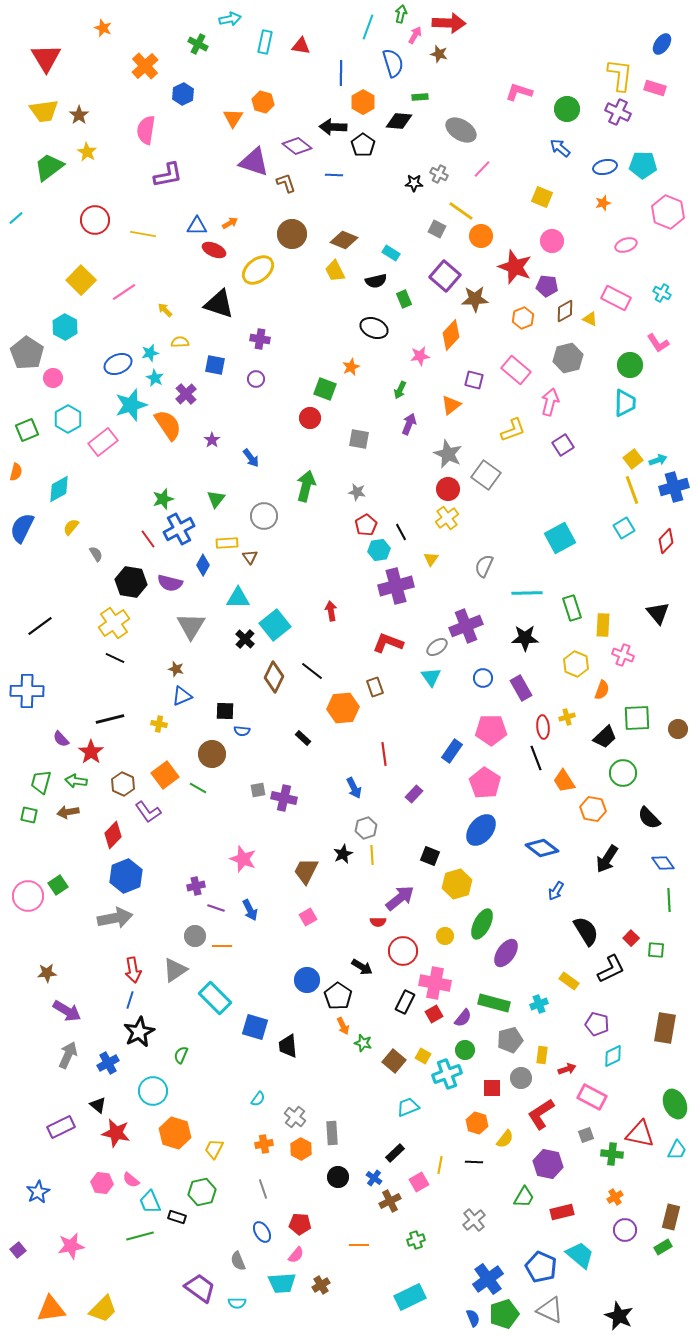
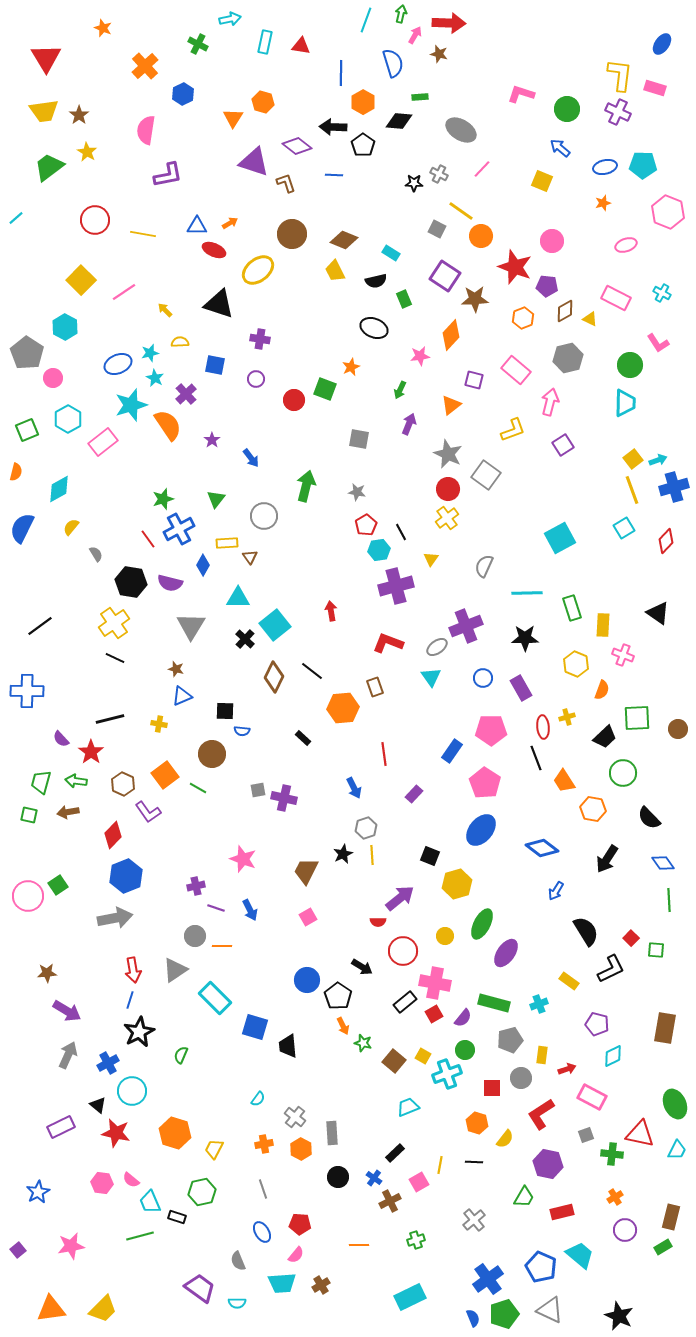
cyan line at (368, 27): moved 2 px left, 7 px up
pink L-shape at (519, 92): moved 2 px right, 2 px down
yellow square at (542, 197): moved 16 px up
purple square at (445, 276): rotated 8 degrees counterclockwise
red circle at (310, 418): moved 16 px left, 18 px up
black triangle at (658, 613): rotated 15 degrees counterclockwise
black rectangle at (405, 1002): rotated 25 degrees clockwise
cyan circle at (153, 1091): moved 21 px left
